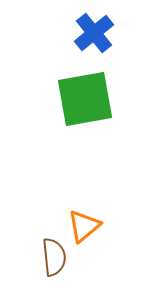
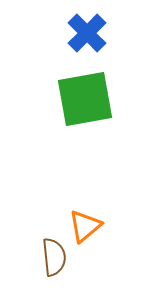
blue cross: moved 7 px left; rotated 6 degrees counterclockwise
orange triangle: moved 1 px right
